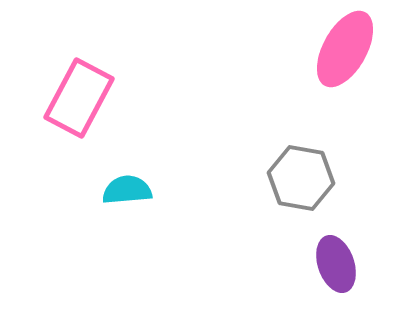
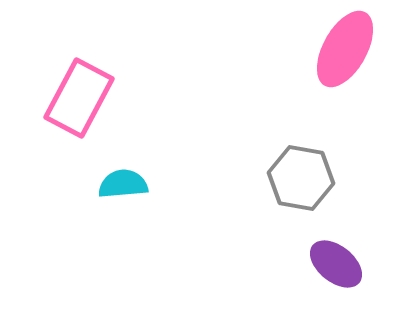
cyan semicircle: moved 4 px left, 6 px up
purple ellipse: rotated 32 degrees counterclockwise
